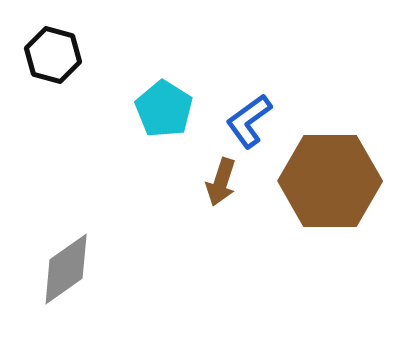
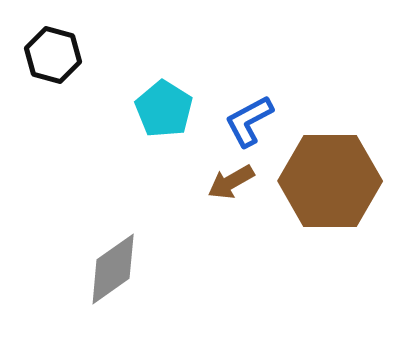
blue L-shape: rotated 8 degrees clockwise
brown arrow: moved 10 px right; rotated 42 degrees clockwise
gray diamond: moved 47 px right
